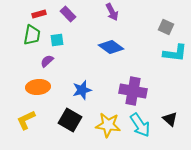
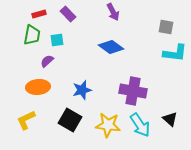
purple arrow: moved 1 px right
gray square: rotated 14 degrees counterclockwise
